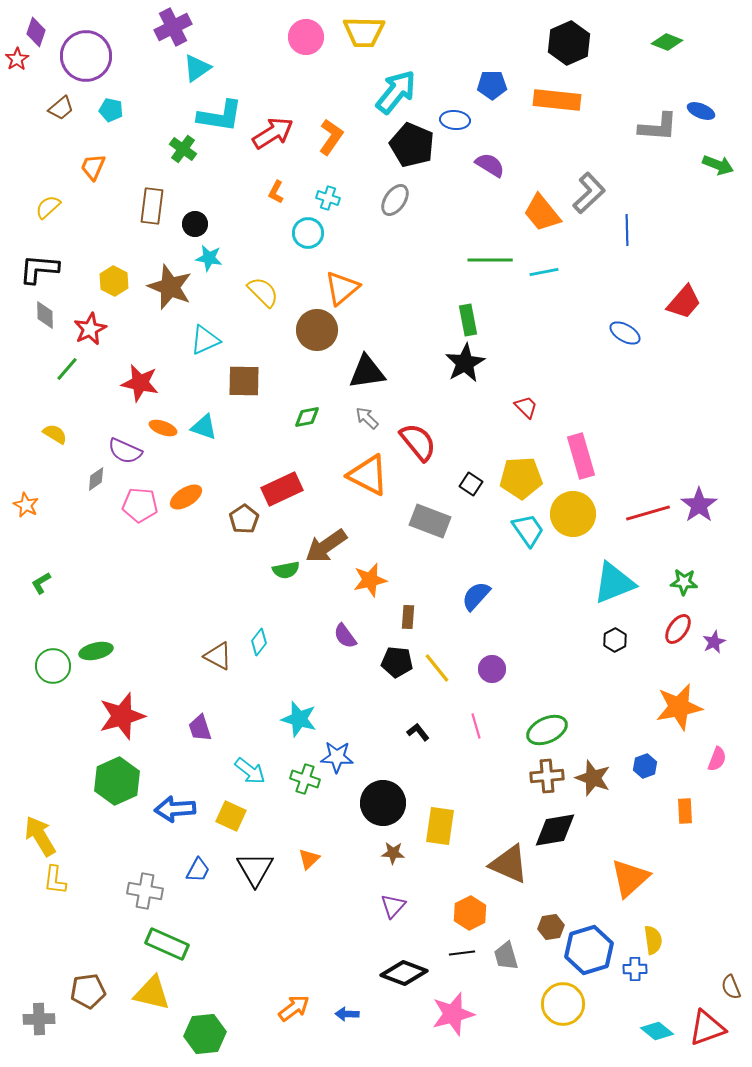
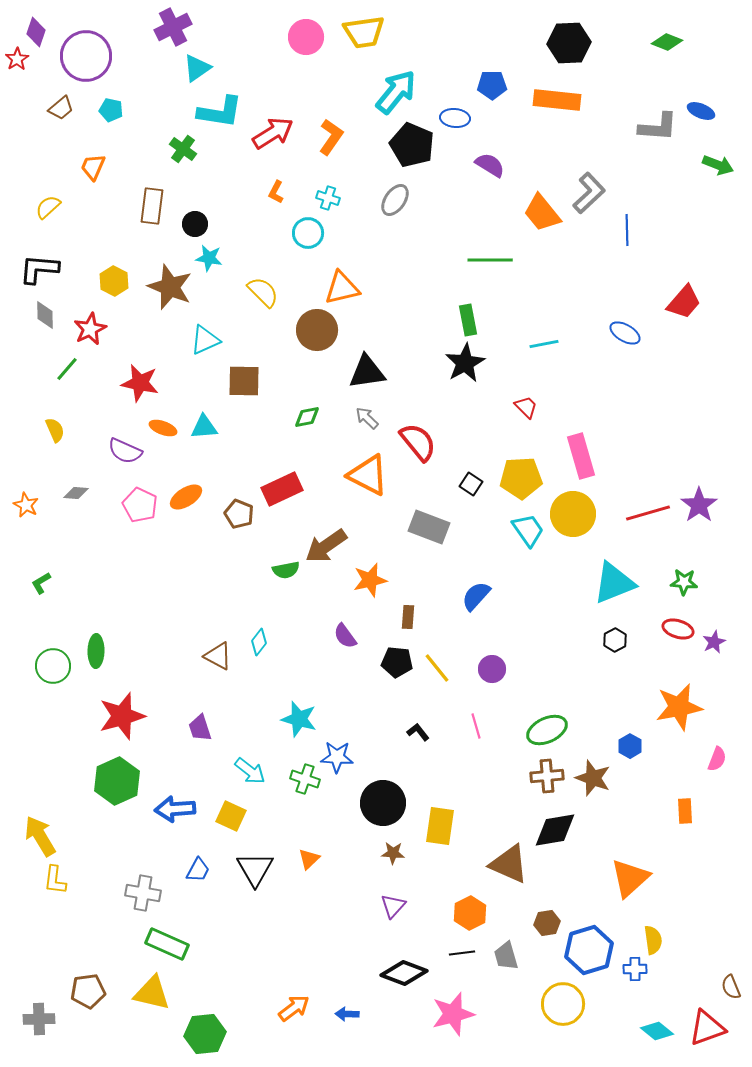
yellow trapezoid at (364, 32): rotated 9 degrees counterclockwise
black hexagon at (569, 43): rotated 21 degrees clockwise
cyan L-shape at (220, 116): moved 4 px up
blue ellipse at (455, 120): moved 2 px up
cyan line at (544, 272): moved 72 px down
orange triangle at (342, 288): rotated 27 degrees clockwise
cyan triangle at (204, 427): rotated 24 degrees counterclockwise
yellow semicircle at (55, 434): moved 4 px up; rotated 35 degrees clockwise
gray diamond at (96, 479): moved 20 px left, 14 px down; rotated 40 degrees clockwise
pink pentagon at (140, 505): rotated 20 degrees clockwise
brown pentagon at (244, 519): moved 5 px left, 5 px up; rotated 16 degrees counterclockwise
gray rectangle at (430, 521): moved 1 px left, 6 px down
red ellipse at (678, 629): rotated 72 degrees clockwise
green ellipse at (96, 651): rotated 76 degrees counterclockwise
blue hexagon at (645, 766): moved 15 px left, 20 px up; rotated 10 degrees counterclockwise
gray cross at (145, 891): moved 2 px left, 2 px down
brown hexagon at (551, 927): moved 4 px left, 4 px up
